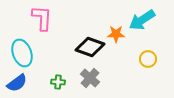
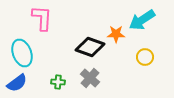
yellow circle: moved 3 px left, 2 px up
